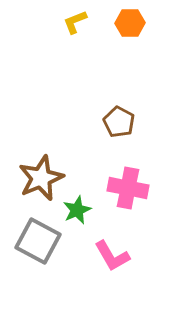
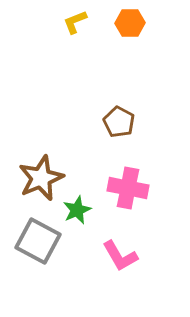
pink L-shape: moved 8 px right
